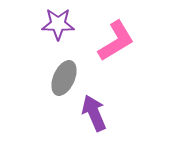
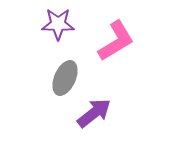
gray ellipse: moved 1 px right
purple arrow: rotated 75 degrees clockwise
